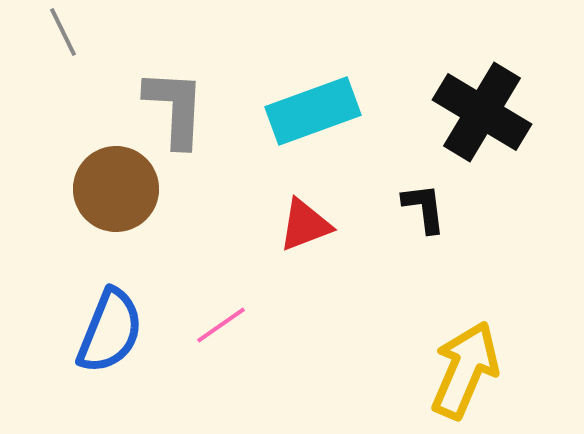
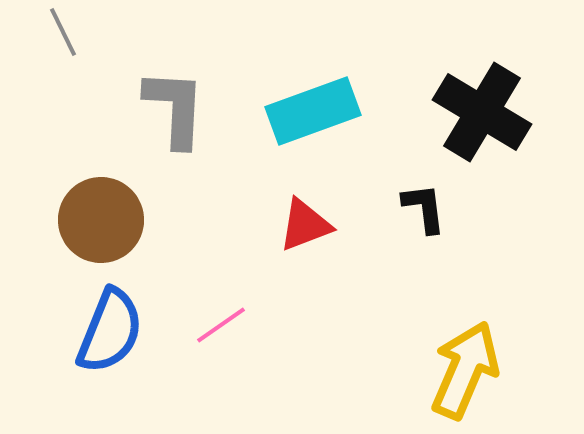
brown circle: moved 15 px left, 31 px down
